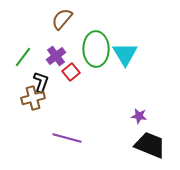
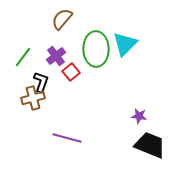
cyan triangle: moved 10 px up; rotated 16 degrees clockwise
